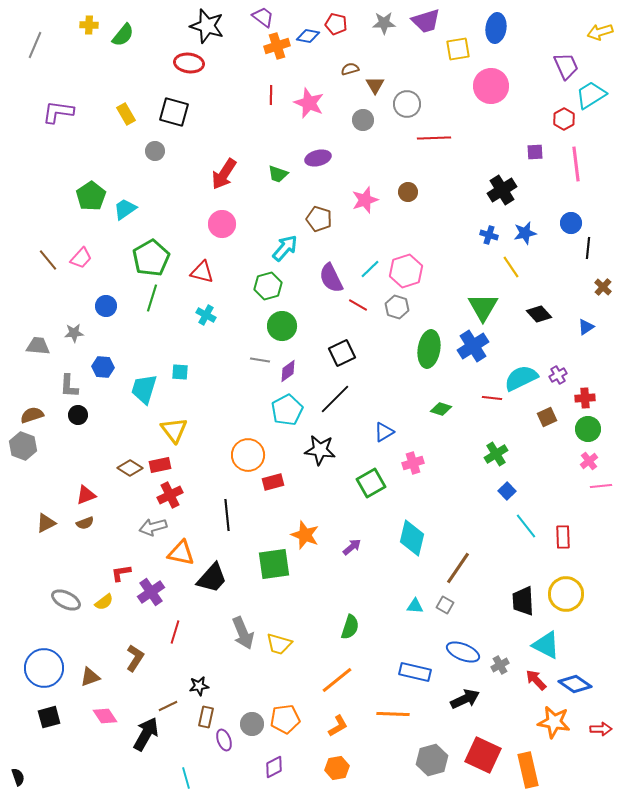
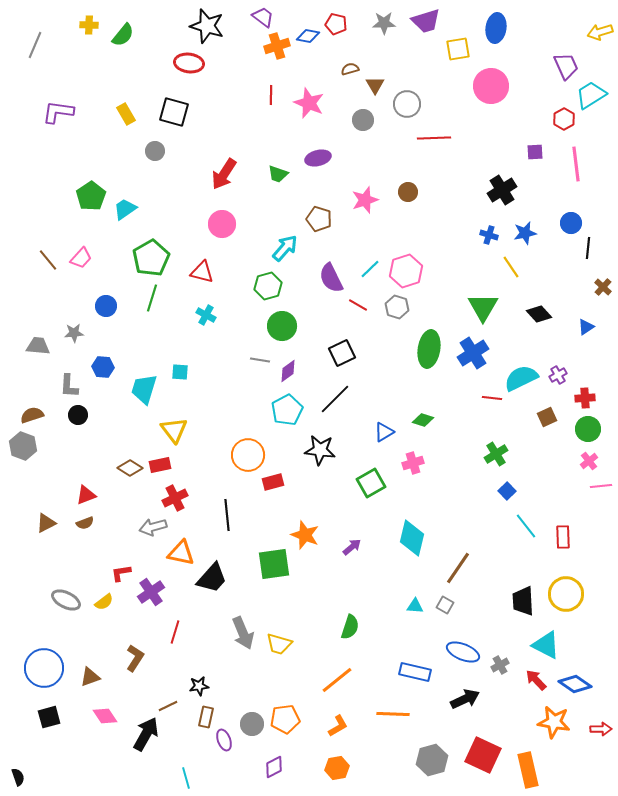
blue cross at (473, 346): moved 7 px down
green diamond at (441, 409): moved 18 px left, 11 px down
red cross at (170, 495): moved 5 px right, 3 px down
